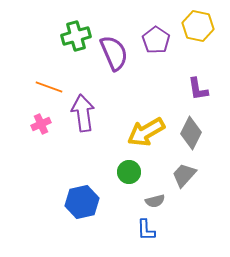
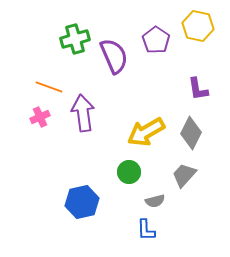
green cross: moved 1 px left, 3 px down
purple semicircle: moved 3 px down
pink cross: moved 1 px left, 7 px up
